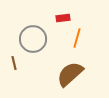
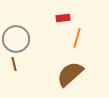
gray circle: moved 17 px left
brown line: moved 1 px down
